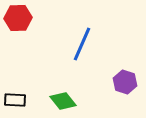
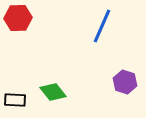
blue line: moved 20 px right, 18 px up
green diamond: moved 10 px left, 9 px up
